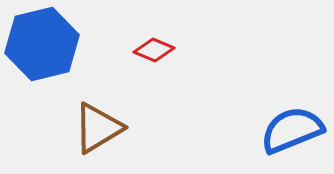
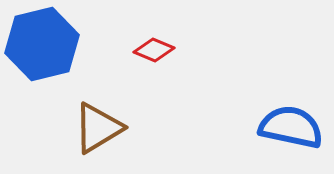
blue semicircle: moved 1 px left, 3 px up; rotated 34 degrees clockwise
